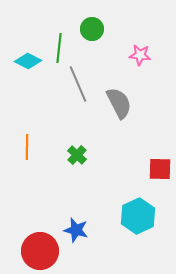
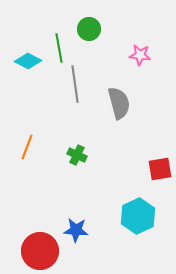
green circle: moved 3 px left
green line: rotated 16 degrees counterclockwise
gray line: moved 3 px left; rotated 15 degrees clockwise
gray semicircle: rotated 12 degrees clockwise
orange line: rotated 20 degrees clockwise
green cross: rotated 18 degrees counterclockwise
red square: rotated 10 degrees counterclockwise
blue star: rotated 10 degrees counterclockwise
